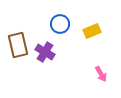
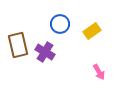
yellow rectangle: rotated 12 degrees counterclockwise
pink arrow: moved 2 px left, 2 px up
